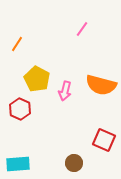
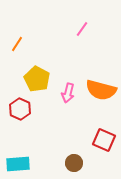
orange semicircle: moved 5 px down
pink arrow: moved 3 px right, 2 px down
